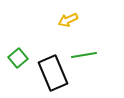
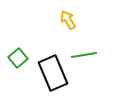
yellow arrow: rotated 84 degrees clockwise
